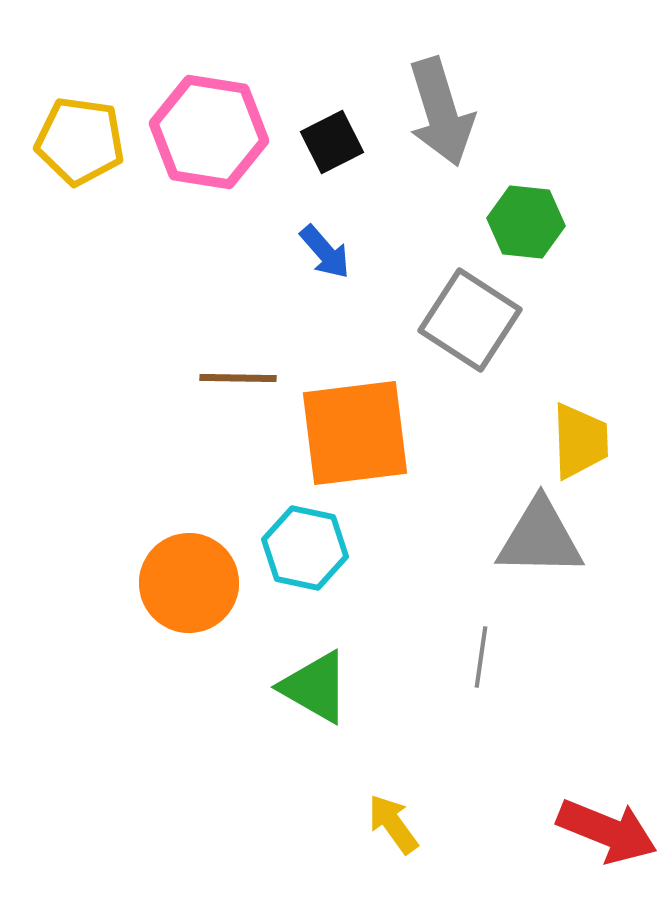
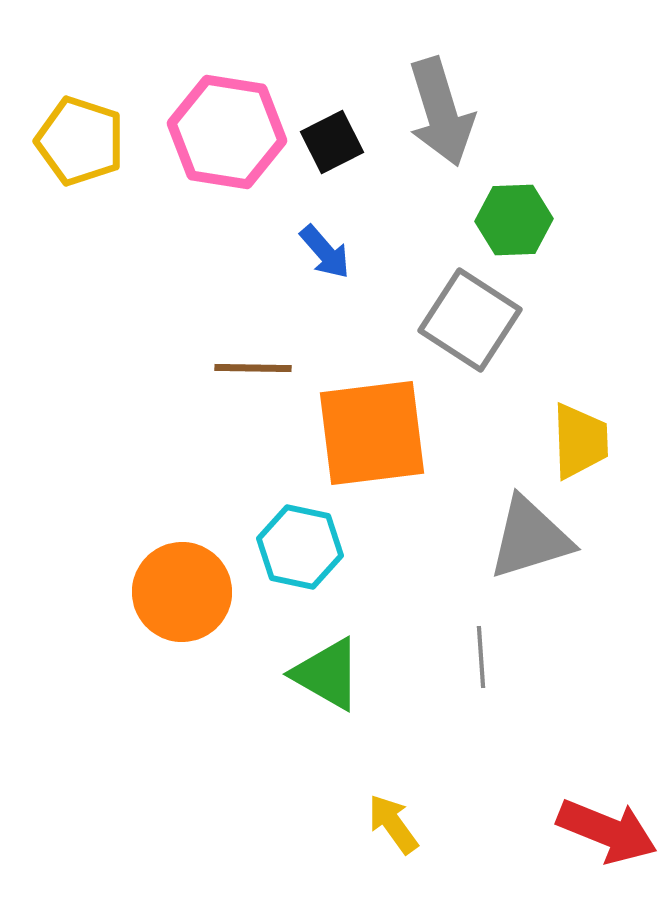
pink hexagon: moved 18 px right
yellow pentagon: rotated 10 degrees clockwise
green hexagon: moved 12 px left, 2 px up; rotated 8 degrees counterclockwise
brown line: moved 15 px right, 10 px up
orange square: moved 17 px right
gray triangle: moved 10 px left; rotated 18 degrees counterclockwise
cyan hexagon: moved 5 px left, 1 px up
orange circle: moved 7 px left, 9 px down
gray line: rotated 12 degrees counterclockwise
green triangle: moved 12 px right, 13 px up
